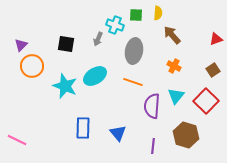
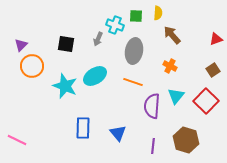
green square: moved 1 px down
orange cross: moved 4 px left
brown hexagon: moved 5 px down
